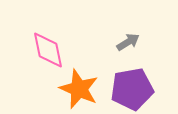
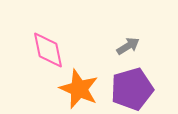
gray arrow: moved 4 px down
purple pentagon: rotated 6 degrees counterclockwise
